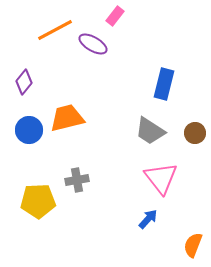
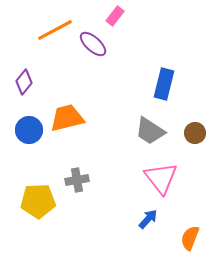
purple ellipse: rotated 12 degrees clockwise
orange semicircle: moved 3 px left, 7 px up
